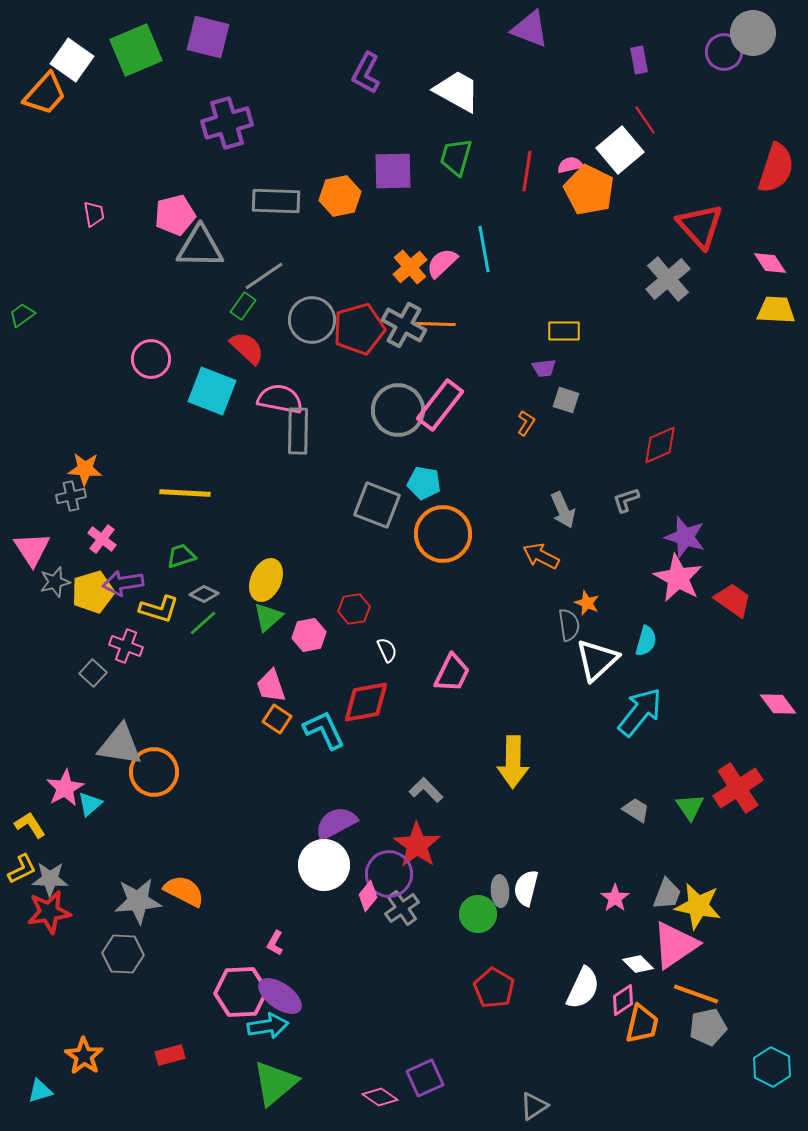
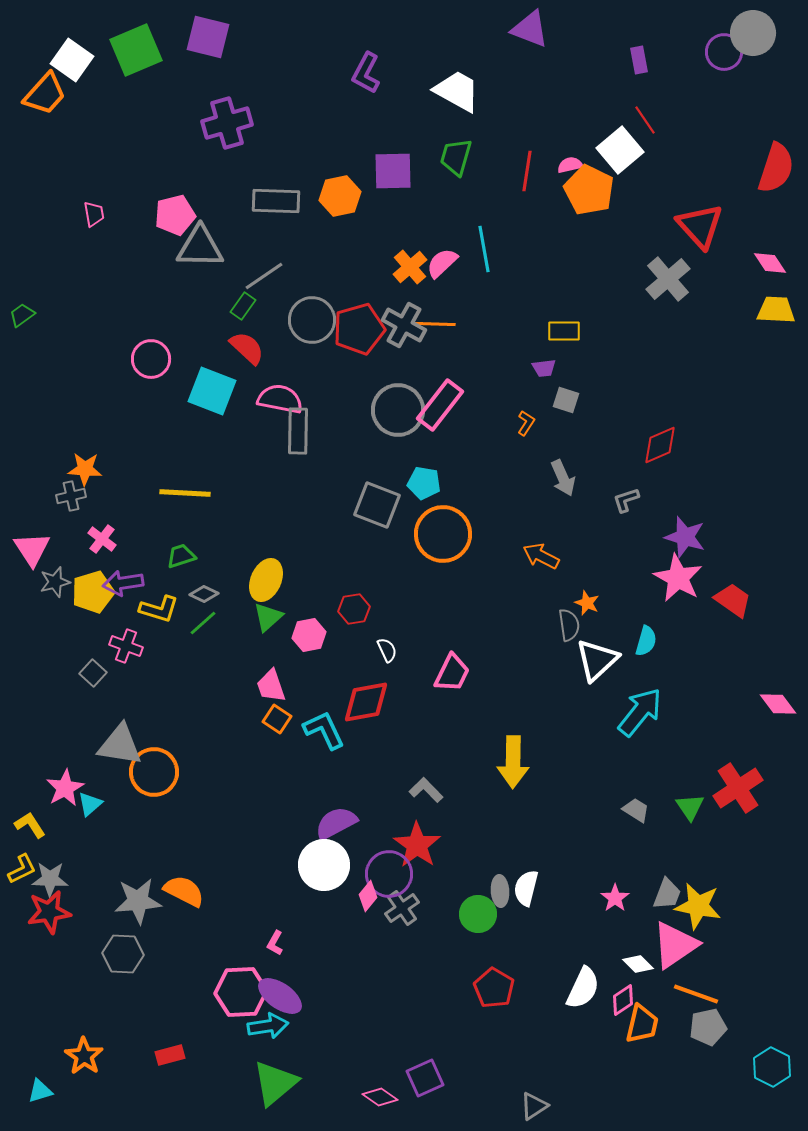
gray arrow at (563, 510): moved 32 px up
